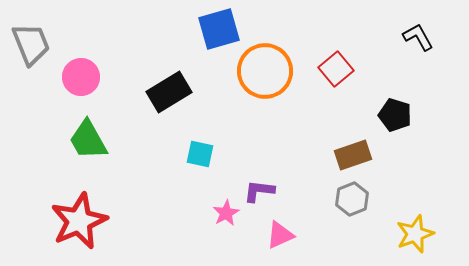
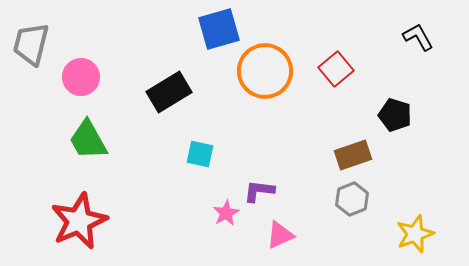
gray trapezoid: rotated 144 degrees counterclockwise
